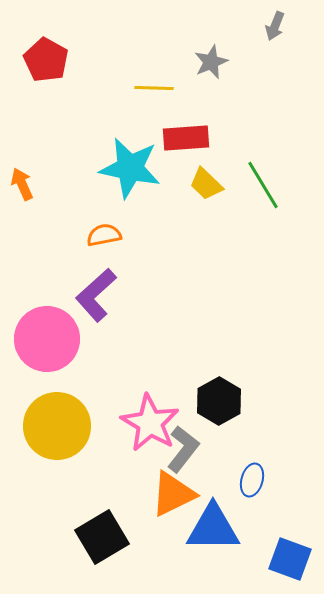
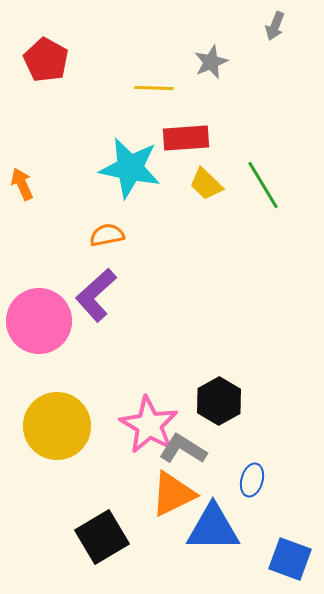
orange semicircle: moved 3 px right
pink circle: moved 8 px left, 18 px up
pink star: moved 1 px left, 2 px down
gray L-shape: rotated 96 degrees counterclockwise
